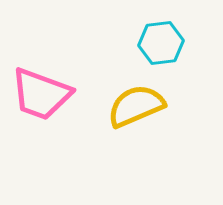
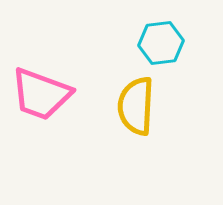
yellow semicircle: rotated 64 degrees counterclockwise
